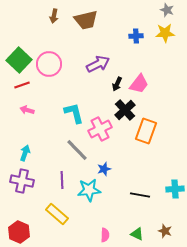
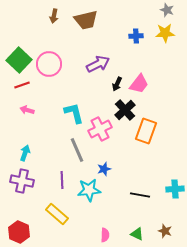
gray line: rotated 20 degrees clockwise
